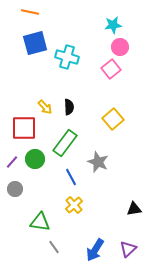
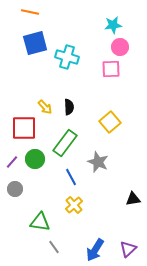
pink square: rotated 36 degrees clockwise
yellow square: moved 3 px left, 3 px down
black triangle: moved 1 px left, 10 px up
